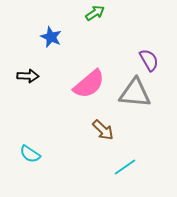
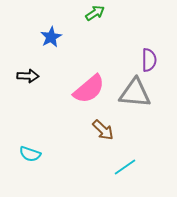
blue star: rotated 20 degrees clockwise
purple semicircle: rotated 30 degrees clockwise
pink semicircle: moved 5 px down
cyan semicircle: rotated 15 degrees counterclockwise
